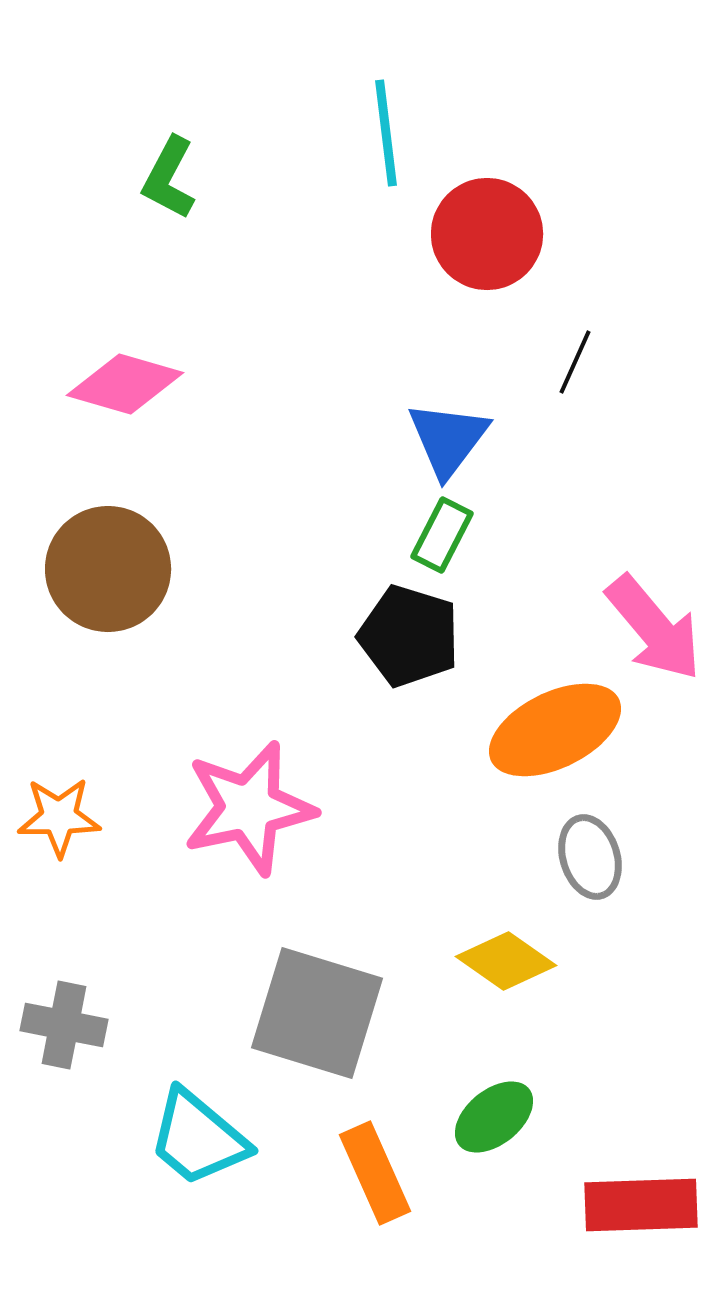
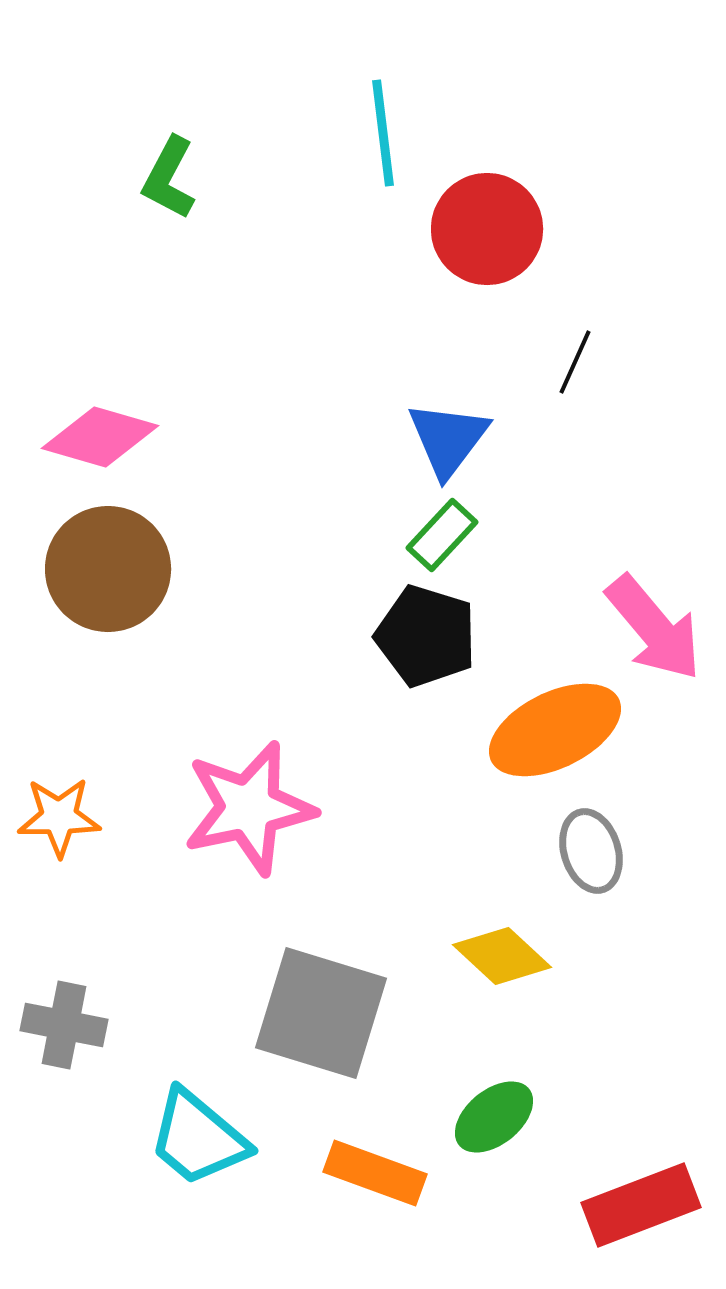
cyan line: moved 3 px left
red circle: moved 5 px up
pink diamond: moved 25 px left, 53 px down
green rectangle: rotated 16 degrees clockwise
black pentagon: moved 17 px right
gray ellipse: moved 1 px right, 6 px up
yellow diamond: moved 4 px left, 5 px up; rotated 8 degrees clockwise
gray square: moved 4 px right
orange rectangle: rotated 46 degrees counterclockwise
red rectangle: rotated 19 degrees counterclockwise
